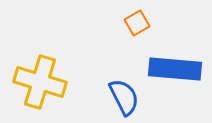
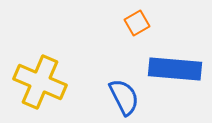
yellow cross: rotated 6 degrees clockwise
